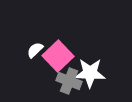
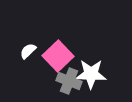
white semicircle: moved 7 px left, 1 px down
white star: moved 1 px right, 1 px down
